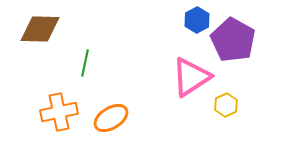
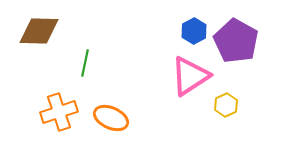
blue hexagon: moved 3 px left, 11 px down
brown diamond: moved 1 px left, 2 px down
purple pentagon: moved 3 px right, 1 px down
pink triangle: moved 1 px left, 1 px up
orange cross: rotated 6 degrees counterclockwise
orange ellipse: rotated 56 degrees clockwise
